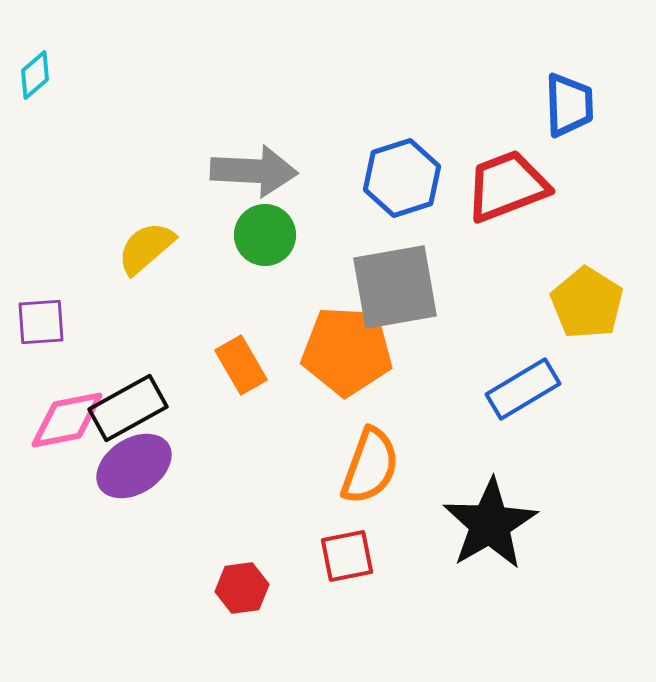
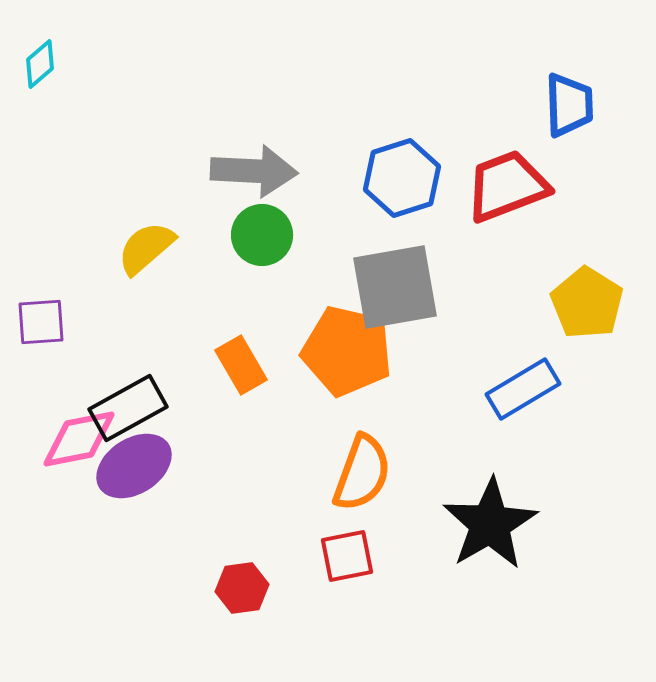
cyan diamond: moved 5 px right, 11 px up
green circle: moved 3 px left
orange pentagon: rotated 10 degrees clockwise
pink diamond: moved 12 px right, 19 px down
orange semicircle: moved 8 px left, 7 px down
